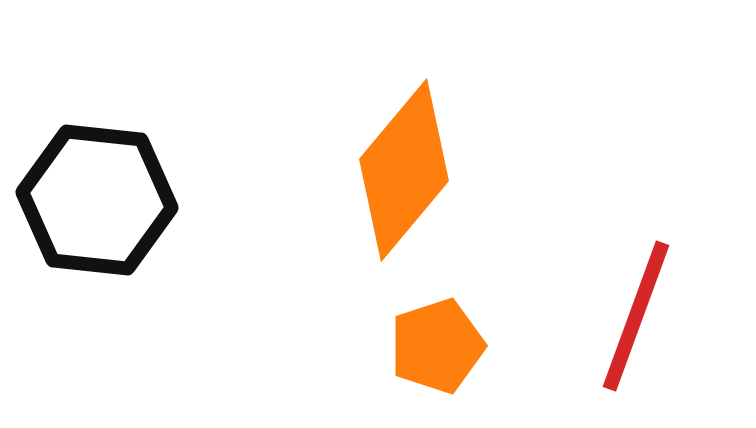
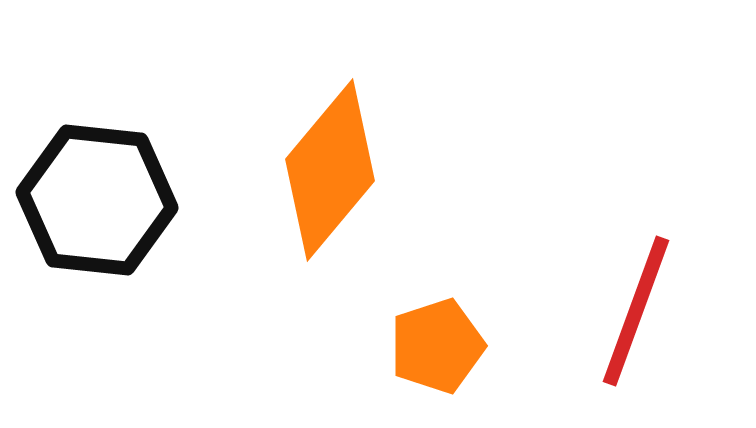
orange diamond: moved 74 px left
red line: moved 5 px up
